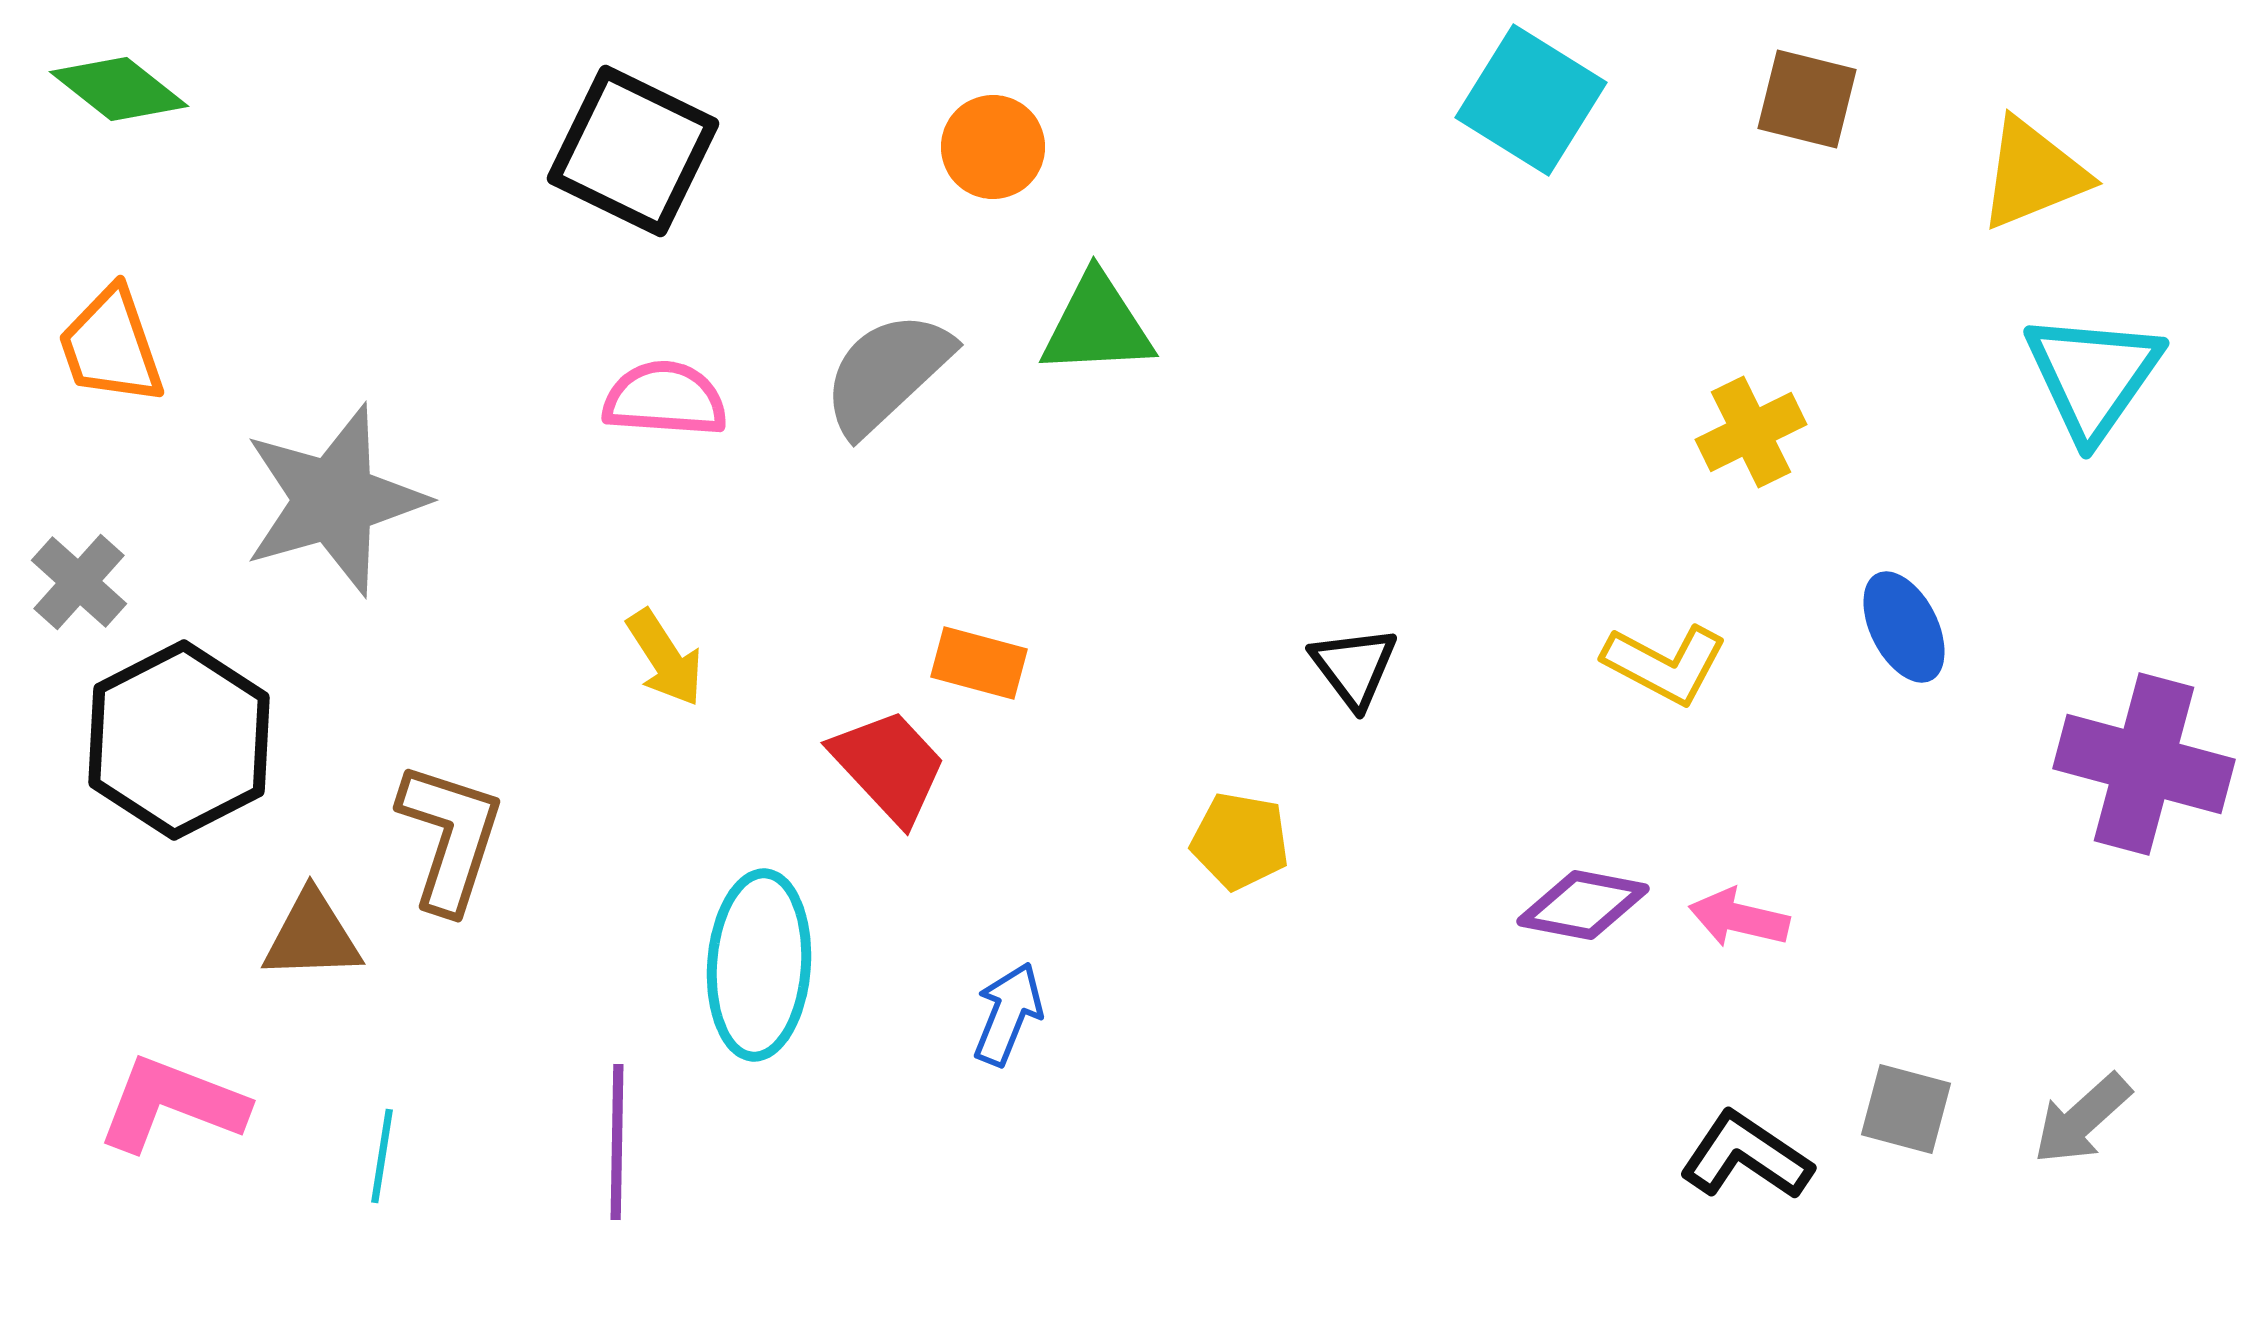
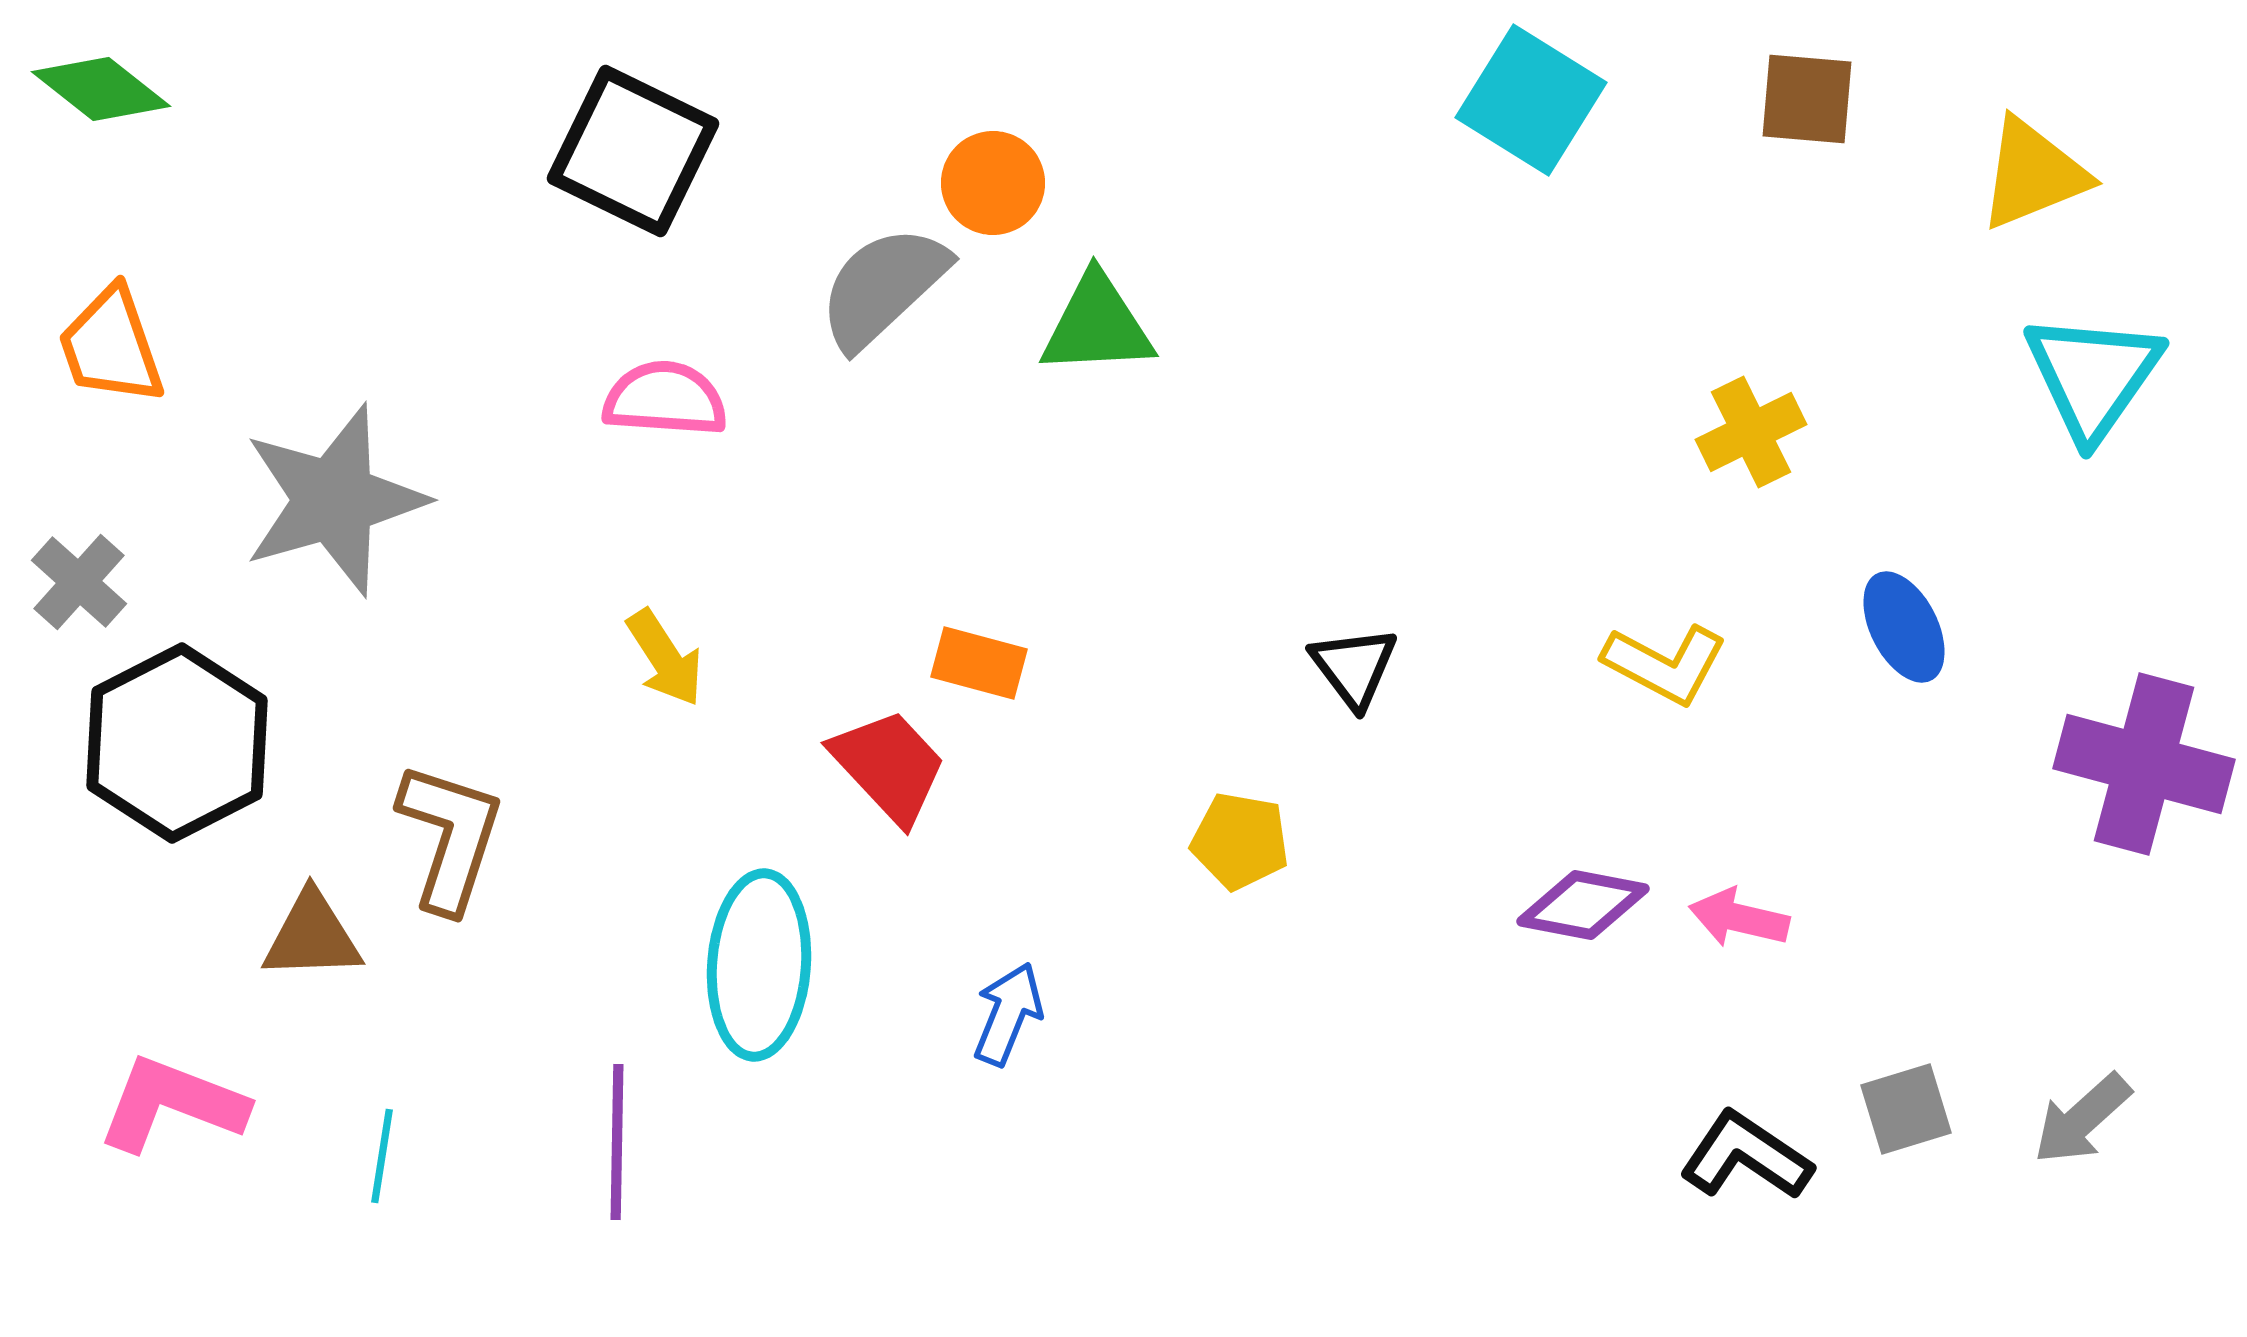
green diamond: moved 18 px left
brown square: rotated 9 degrees counterclockwise
orange circle: moved 36 px down
gray semicircle: moved 4 px left, 86 px up
black hexagon: moved 2 px left, 3 px down
gray square: rotated 32 degrees counterclockwise
